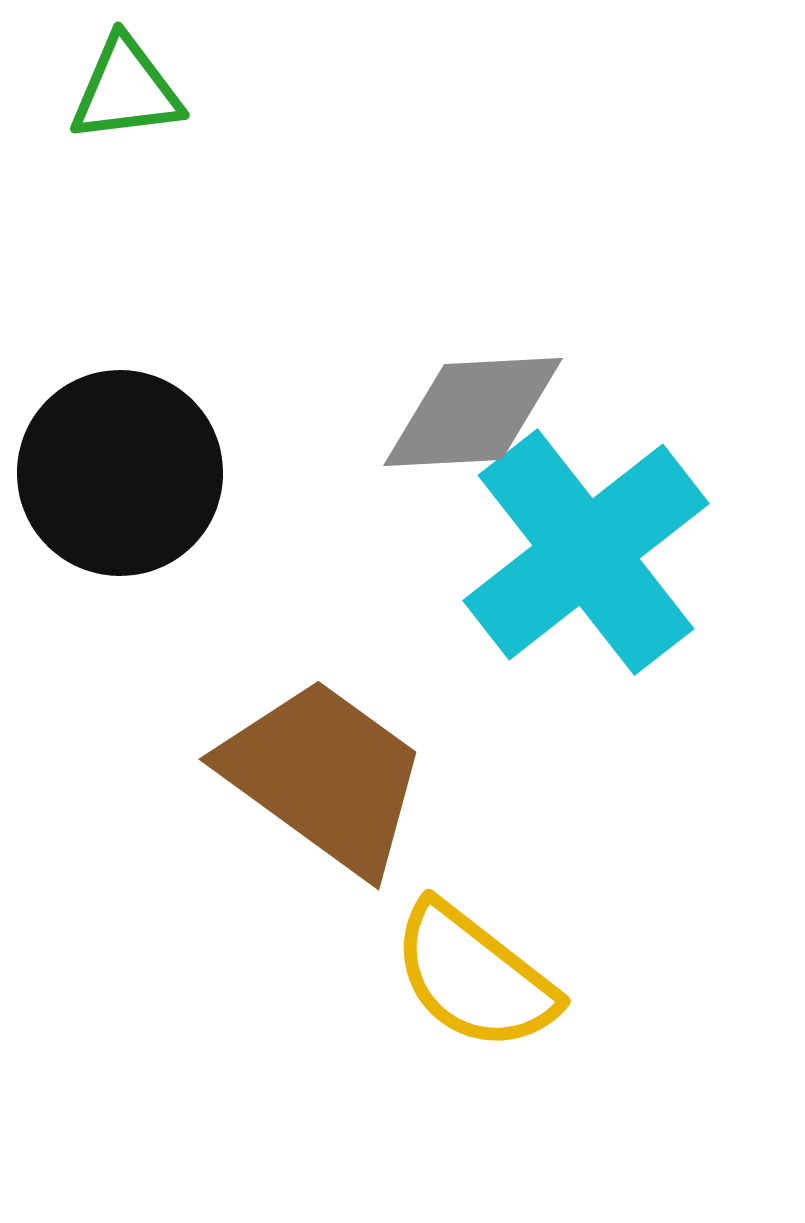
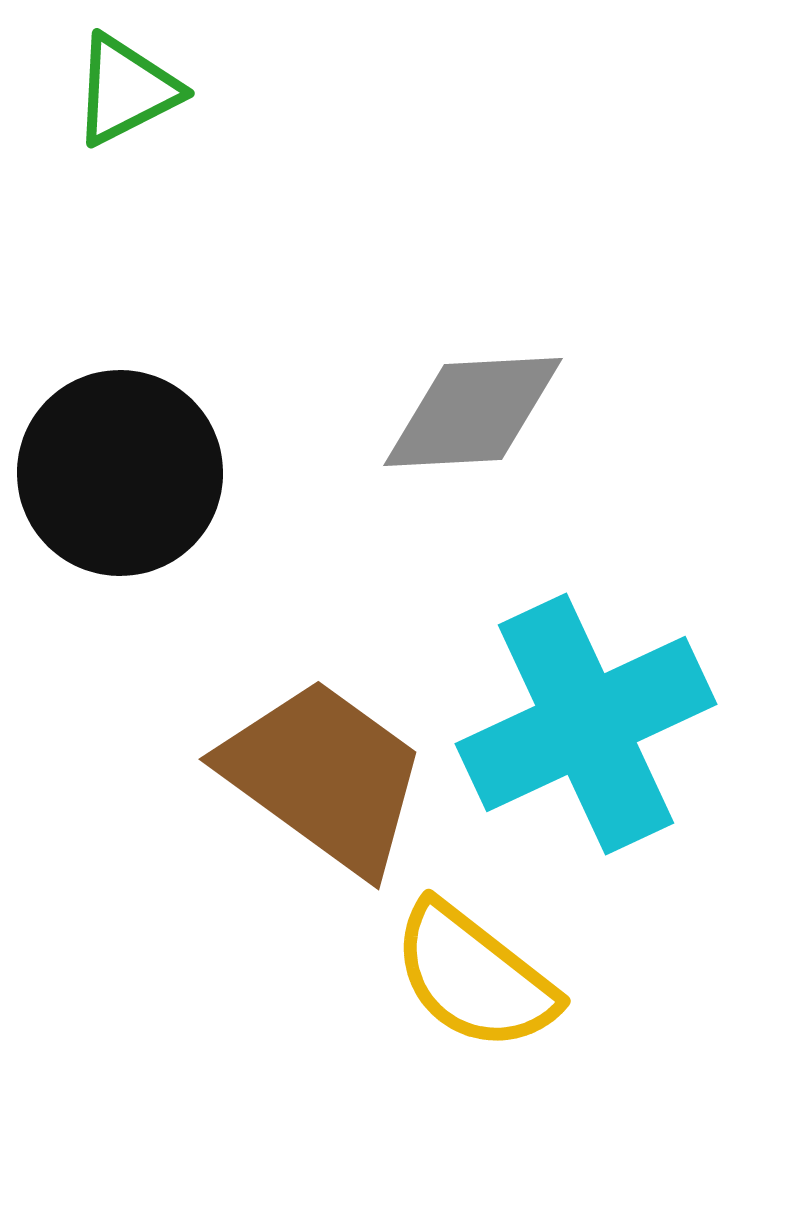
green triangle: rotated 20 degrees counterclockwise
cyan cross: moved 172 px down; rotated 13 degrees clockwise
